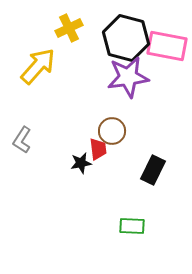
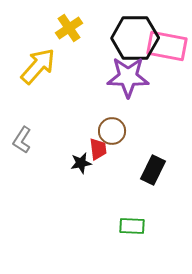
yellow cross: rotated 8 degrees counterclockwise
black hexagon: moved 9 px right; rotated 15 degrees counterclockwise
purple star: rotated 9 degrees clockwise
